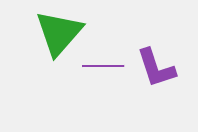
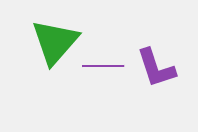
green triangle: moved 4 px left, 9 px down
